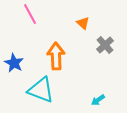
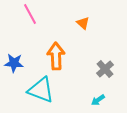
gray cross: moved 24 px down
blue star: rotated 24 degrees counterclockwise
